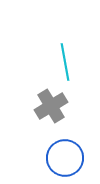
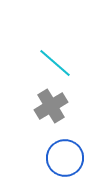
cyan line: moved 10 px left, 1 px down; rotated 39 degrees counterclockwise
